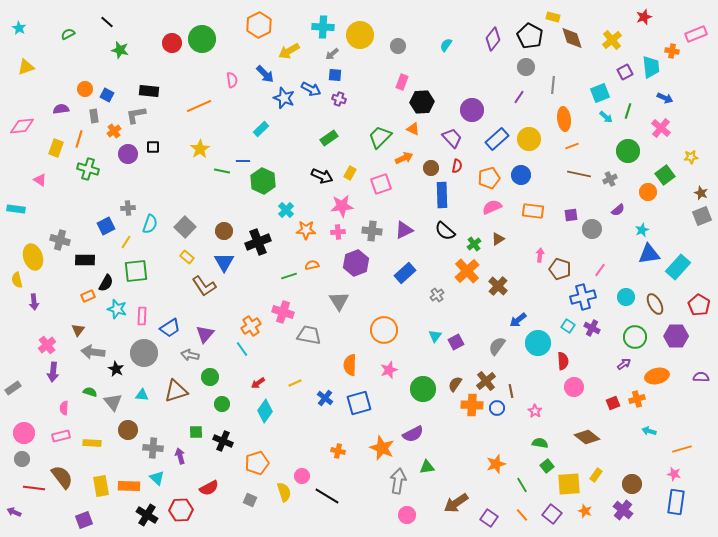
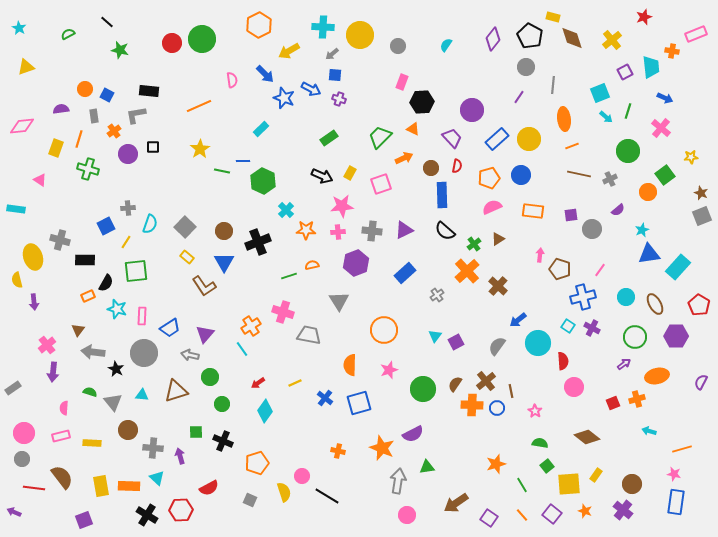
purple semicircle at (701, 377): moved 5 px down; rotated 63 degrees counterclockwise
